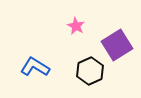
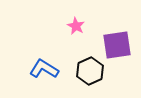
purple square: rotated 24 degrees clockwise
blue L-shape: moved 9 px right, 2 px down
